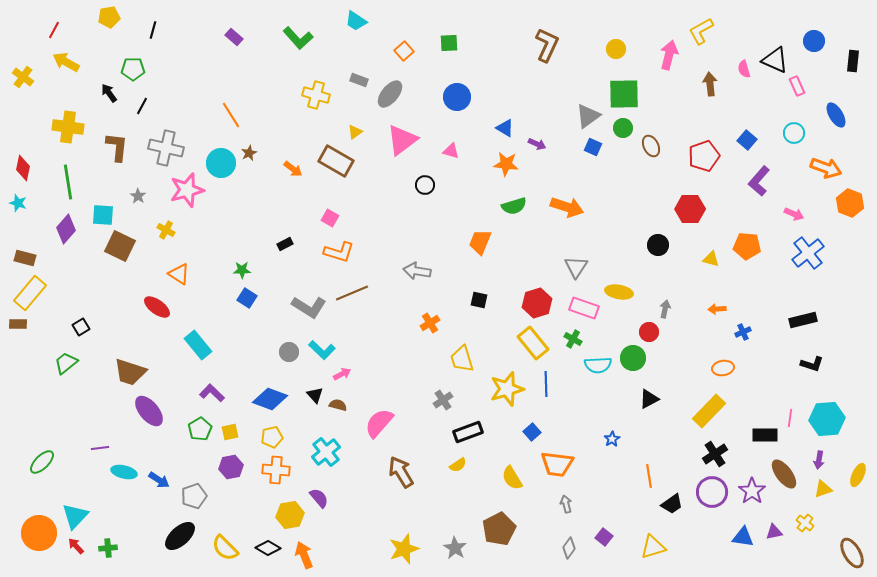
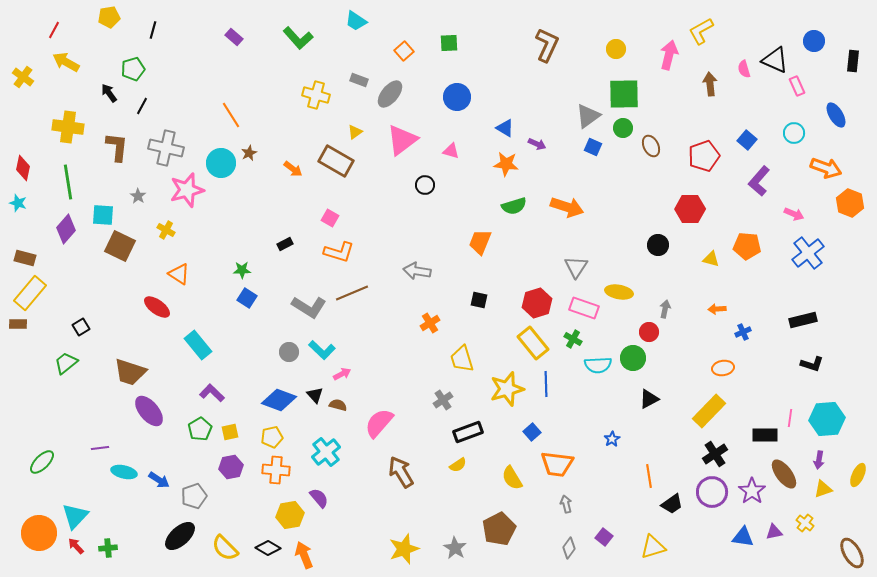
green pentagon at (133, 69): rotated 15 degrees counterclockwise
blue diamond at (270, 399): moved 9 px right, 1 px down
